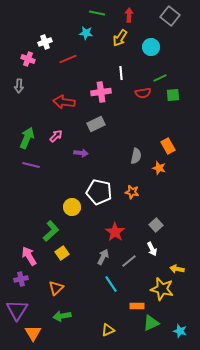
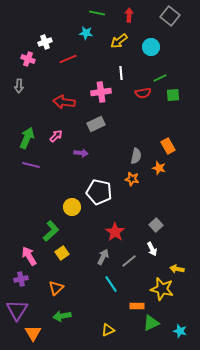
yellow arrow at (120, 38): moved 1 px left, 3 px down; rotated 18 degrees clockwise
orange star at (132, 192): moved 13 px up
